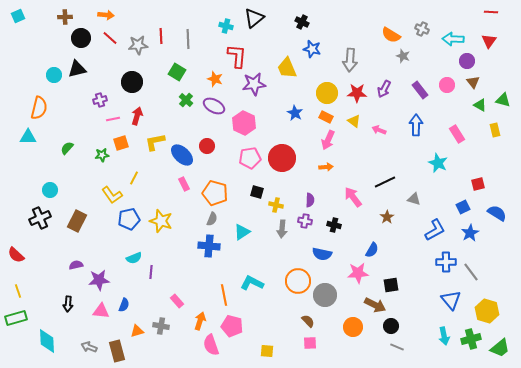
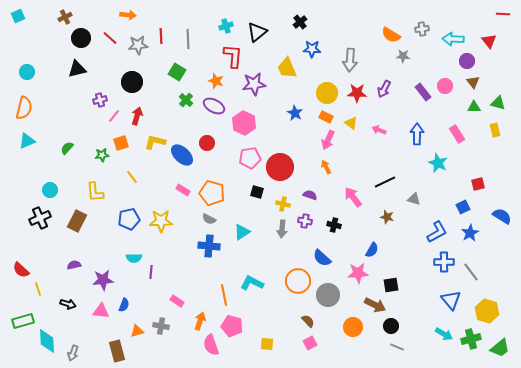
red line at (491, 12): moved 12 px right, 2 px down
orange arrow at (106, 15): moved 22 px right
brown cross at (65, 17): rotated 24 degrees counterclockwise
black triangle at (254, 18): moved 3 px right, 14 px down
black cross at (302, 22): moved 2 px left; rotated 24 degrees clockwise
cyan cross at (226, 26): rotated 32 degrees counterclockwise
gray cross at (422, 29): rotated 32 degrees counterclockwise
red triangle at (489, 41): rotated 14 degrees counterclockwise
blue star at (312, 49): rotated 12 degrees counterclockwise
red L-shape at (237, 56): moved 4 px left
gray star at (403, 56): rotated 16 degrees counterclockwise
cyan circle at (54, 75): moved 27 px left, 3 px up
orange star at (215, 79): moved 1 px right, 2 px down
pink circle at (447, 85): moved 2 px left, 1 px down
purple rectangle at (420, 90): moved 3 px right, 2 px down
green triangle at (503, 100): moved 5 px left, 3 px down
green triangle at (480, 105): moved 6 px left, 2 px down; rotated 32 degrees counterclockwise
orange semicircle at (39, 108): moved 15 px left
pink line at (113, 119): moved 1 px right, 3 px up; rotated 40 degrees counterclockwise
yellow triangle at (354, 121): moved 3 px left, 2 px down
blue arrow at (416, 125): moved 1 px right, 9 px down
cyan triangle at (28, 137): moved 1 px left, 4 px down; rotated 24 degrees counterclockwise
yellow L-shape at (155, 142): rotated 25 degrees clockwise
red circle at (207, 146): moved 3 px up
red circle at (282, 158): moved 2 px left, 9 px down
orange arrow at (326, 167): rotated 112 degrees counterclockwise
yellow line at (134, 178): moved 2 px left, 1 px up; rotated 64 degrees counterclockwise
pink rectangle at (184, 184): moved 1 px left, 6 px down; rotated 32 degrees counterclockwise
orange pentagon at (215, 193): moved 3 px left
yellow L-shape at (112, 195): moved 17 px left, 3 px up; rotated 30 degrees clockwise
purple semicircle at (310, 200): moved 5 px up; rotated 72 degrees counterclockwise
yellow cross at (276, 205): moved 7 px right, 1 px up
blue semicircle at (497, 213): moved 5 px right, 3 px down
brown star at (387, 217): rotated 24 degrees counterclockwise
gray semicircle at (212, 219): moved 3 px left; rotated 96 degrees clockwise
yellow star at (161, 221): rotated 20 degrees counterclockwise
blue L-shape at (435, 230): moved 2 px right, 2 px down
blue semicircle at (322, 254): moved 4 px down; rotated 30 degrees clockwise
red semicircle at (16, 255): moved 5 px right, 15 px down
cyan semicircle at (134, 258): rotated 21 degrees clockwise
blue cross at (446, 262): moved 2 px left
purple semicircle at (76, 265): moved 2 px left
purple star at (99, 280): moved 4 px right
yellow line at (18, 291): moved 20 px right, 2 px up
gray circle at (325, 295): moved 3 px right
pink rectangle at (177, 301): rotated 16 degrees counterclockwise
black arrow at (68, 304): rotated 77 degrees counterclockwise
green rectangle at (16, 318): moved 7 px right, 3 px down
cyan arrow at (444, 336): moved 2 px up; rotated 48 degrees counterclockwise
pink square at (310, 343): rotated 24 degrees counterclockwise
gray arrow at (89, 347): moved 16 px left, 6 px down; rotated 91 degrees counterclockwise
yellow square at (267, 351): moved 7 px up
